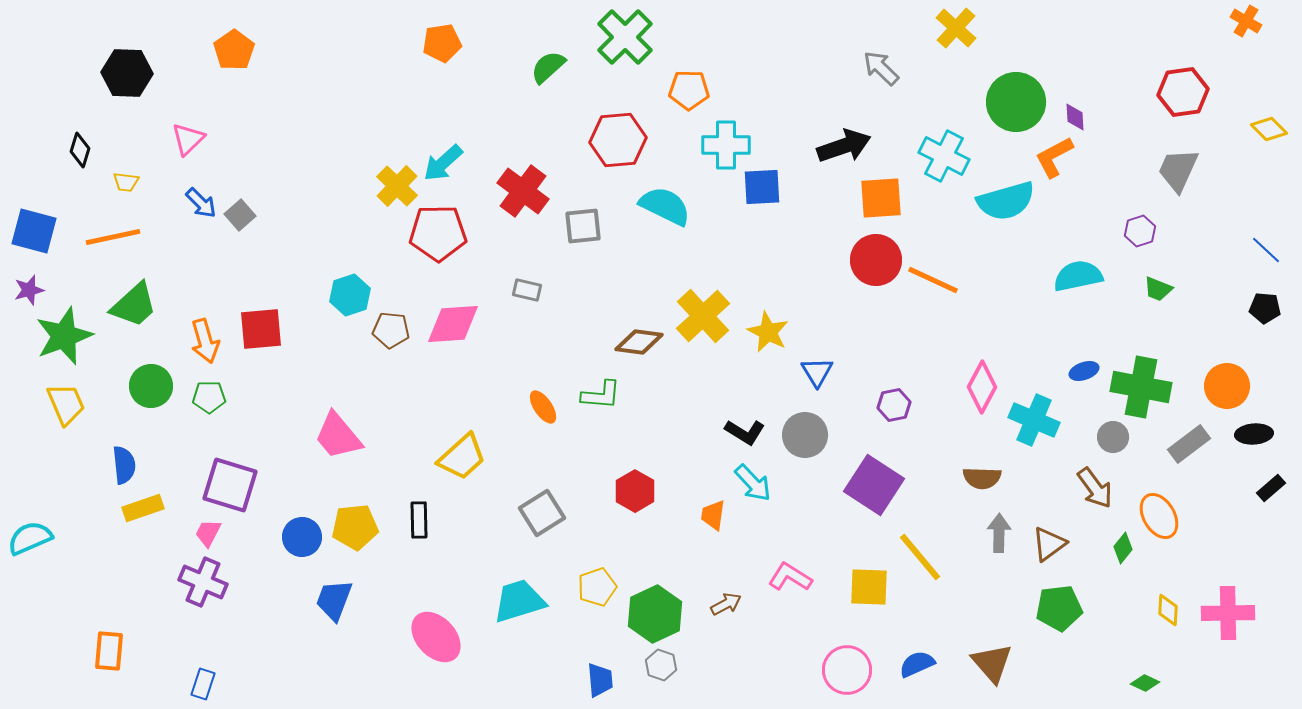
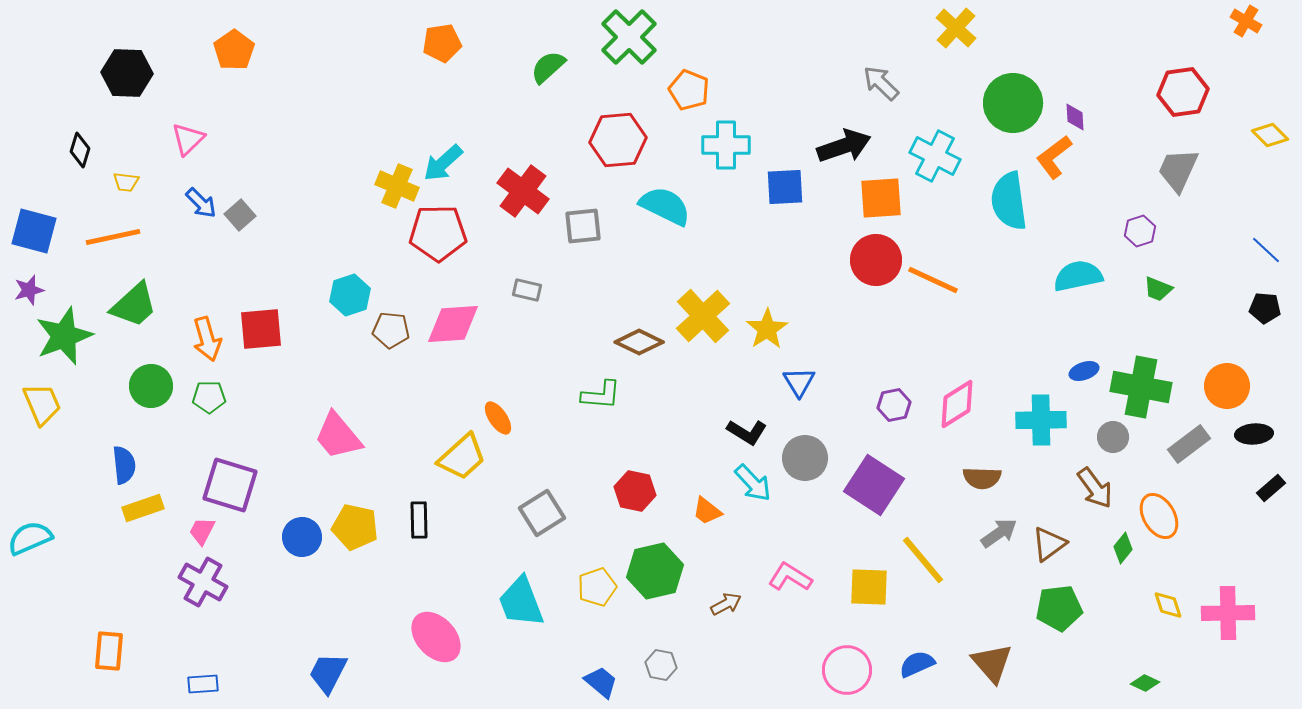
green cross at (625, 37): moved 4 px right
gray arrow at (881, 68): moved 15 px down
orange pentagon at (689, 90): rotated 21 degrees clockwise
green circle at (1016, 102): moved 3 px left, 1 px down
yellow diamond at (1269, 129): moved 1 px right, 6 px down
cyan cross at (944, 156): moved 9 px left
orange L-shape at (1054, 157): rotated 9 degrees counterclockwise
yellow cross at (397, 186): rotated 21 degrees counterclockwise
blue square at (762, 187): moved 23 px right
cyan semicircle at (1006, 201): moved 3 px right; rotated 98 degrees clockwise
yellow star at (768, 332): moved 1 px left, 3 px up; rotated 12 degrees clockwise
orange arrow at (205, 341): moved 2 px right, 2 px up
brown diamond at (639, 342): rotated 18 degrees clockwise
blue triangle at (817, 372): moved 18 px left, 10 px down
pink diamond at (982, 387): moved 25 px left, 17 px down; rotated 30 degrees clockwise
yellow trapezoid at (66, 404): moved 24 px left
orange ellipse at (543, 407): moved 45 px left, 11 px down
cyan cross at (1034, 420): moved 7 px right; rotated 24 degrees counterclockwise
black L-shape at (745, 432): moved 2 px right
gray circle at (805, 435): moved 23 px down
red hexagon at (635, 491): rotated 18 degrees counterclockwise
orange trapezoid at (713, 515): moved 6 px left, 4 px up; rotated 60 degrees counterclockwise
yellow pentagon at (355, 527): rotated 18 degrees clockwise
pink trapezoid at (208, 533): moved 6 px left, 2 px up
gray arrow at (999, 533): rotated 54 degrees clockwise
yellow line at (920, 557): moved 3 px right, 3 px down
purple cross at (203, 582): rotated 6 degrees clockwise
blue trapezoid at (334, 600): moved 6 px left, 73 px down; rotated 6 degrees clockwise
cyan trapezoid at (519, 601): moved 2 px right, 1 px down; rotated 94 degrees counterclockwise
yellow diamond at (1168, 610): moved 5 px up; rotated 20 degrees counterclockwise
green hexagon at (655, 614): moved 43 px up; rotated 12 degrees clockwise
gray hexagon at (661, 665): rotated 8 degrees counterclockwise
blue trapezoid at (600, 680): moved 1 px right, 2 px down; rotated 45 degrees counterclockwise
blue rectangle at (203, 684): rotated 68 degrees clockwise
